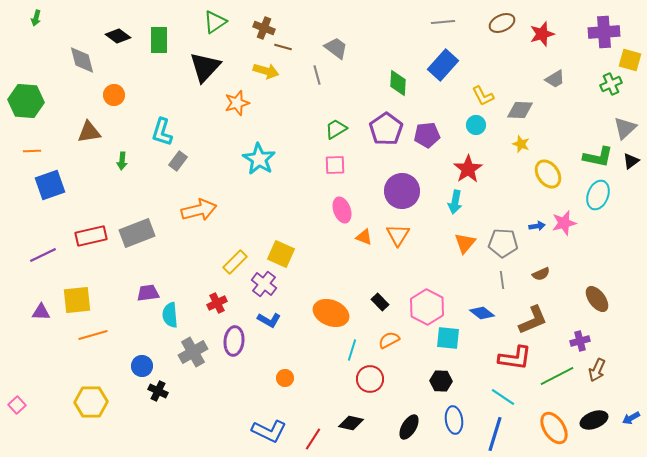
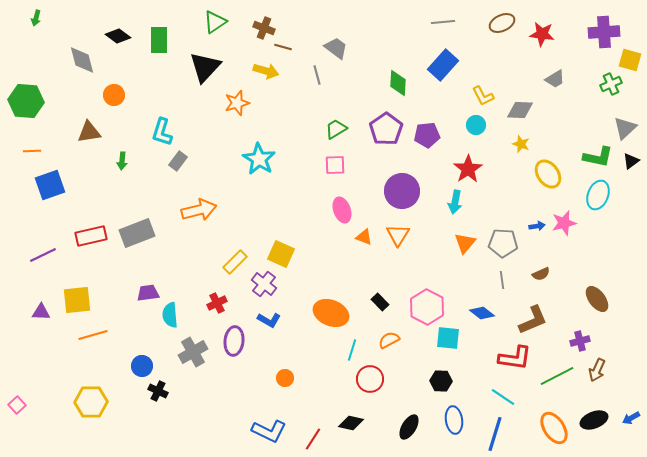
red star at (542, 34): rotated 25 degrees clockwise
